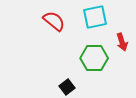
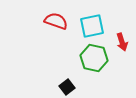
cyan square: moved 3 px left, 9 px down
red semicircle: moved 2 px right; rotated 20 degrees counterclockwise
green hexagon: rotated 12 degrees clockwise
